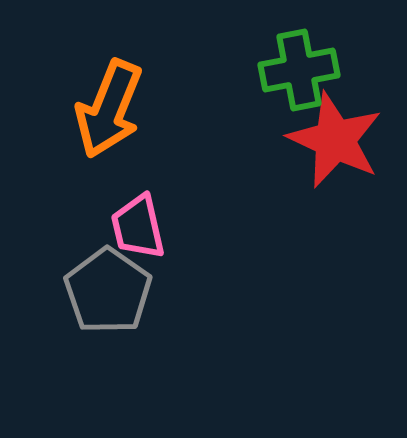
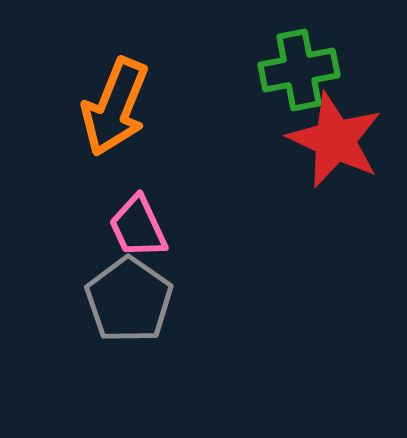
orange arrow: moved 6 px right, 2 px up
pink trapezoid: rotated 12 degrees counterclockwise
gray pentagon: moved 21 px right, 9 px down
